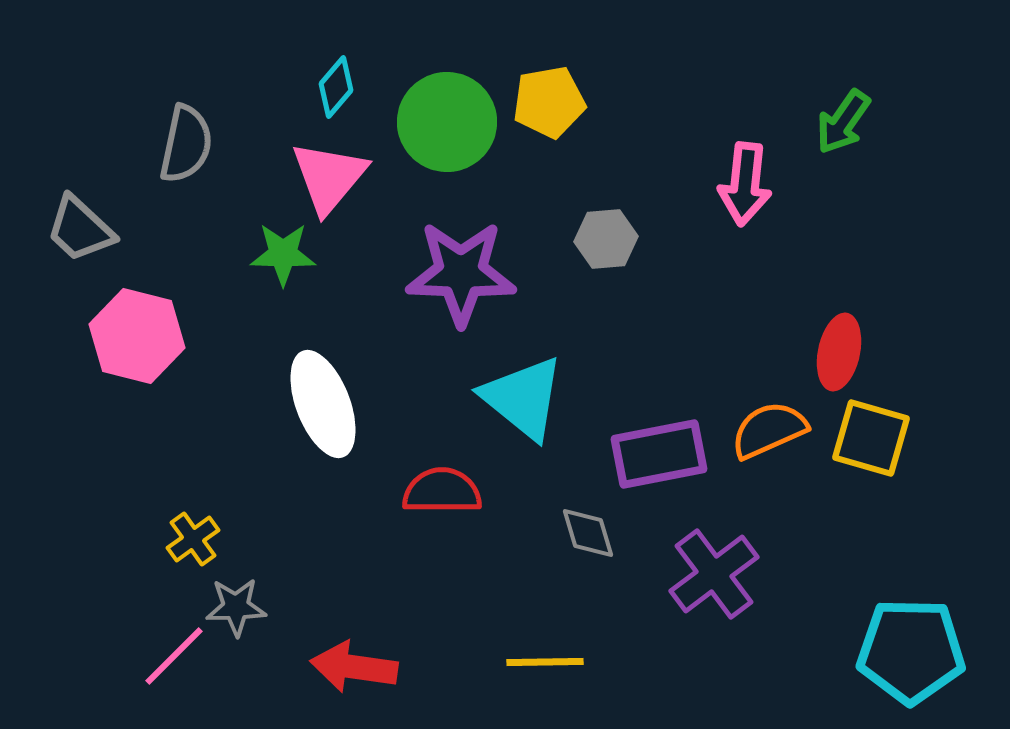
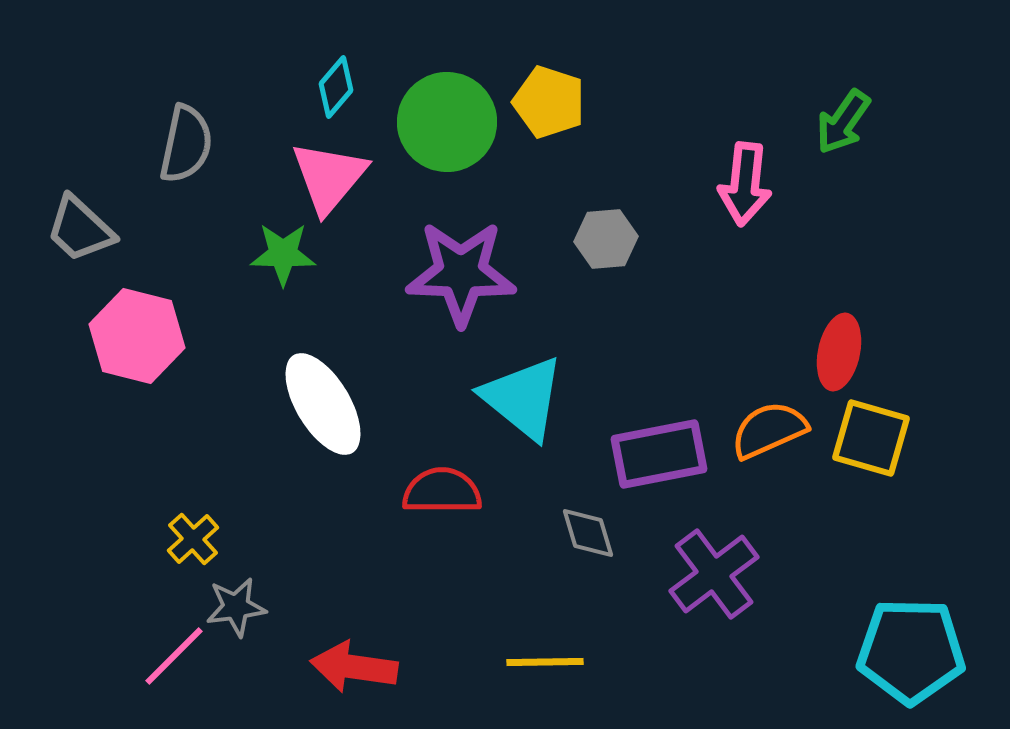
yellow pentagon: rotated 28 degrees clockwise
white ellipse: rotated 10 degrees counterclockwise
yellow cross: rotated 6 degrees counterclockwise
gray star: rotated 6 degrees counterclockwise
